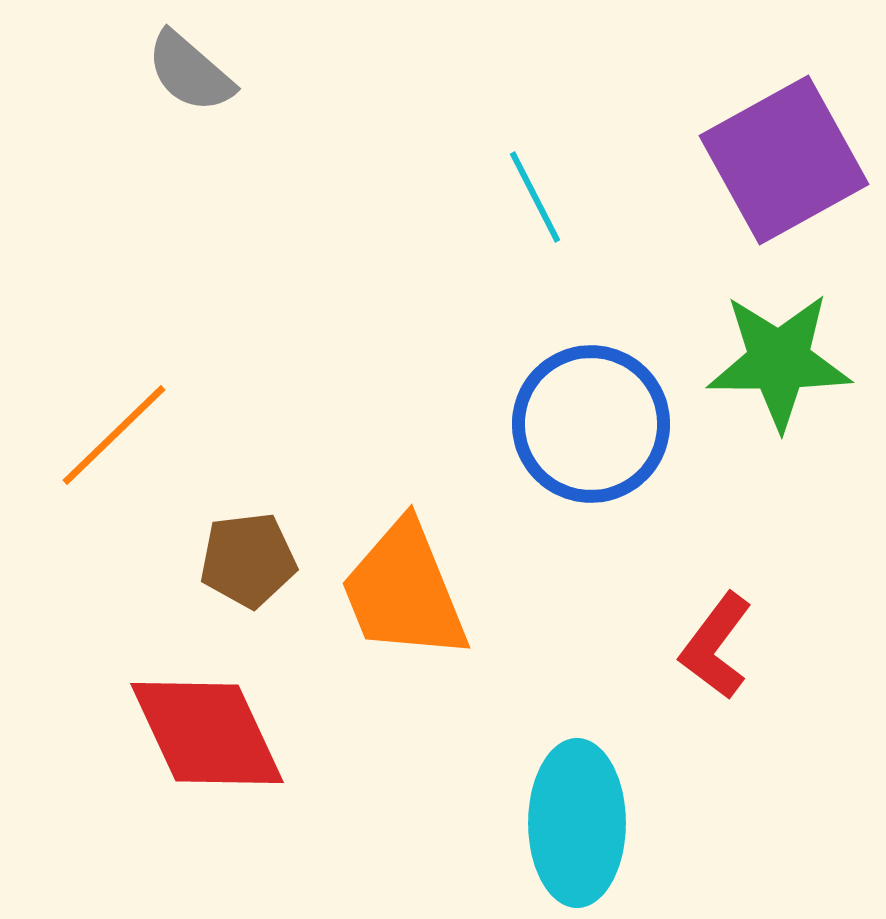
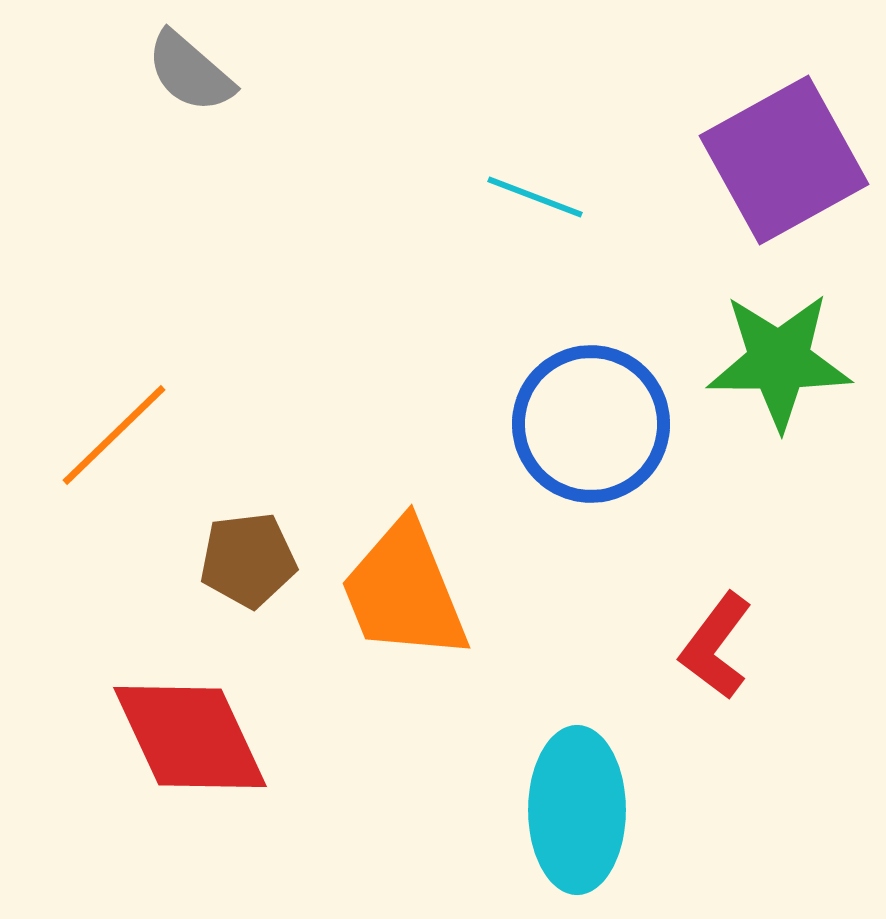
cyan line: rotated 42 degrees counterclockwise
red diamond: moved 17 px left, 4 px down
cyan ellipse: moved 13 px up
